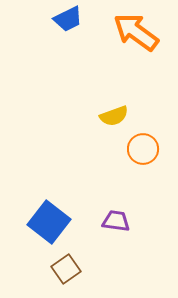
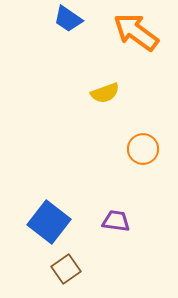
blue trapezoid: rotated 60 degrees clockwise
yellow semicircle: moved 9 px left, 23 px up
